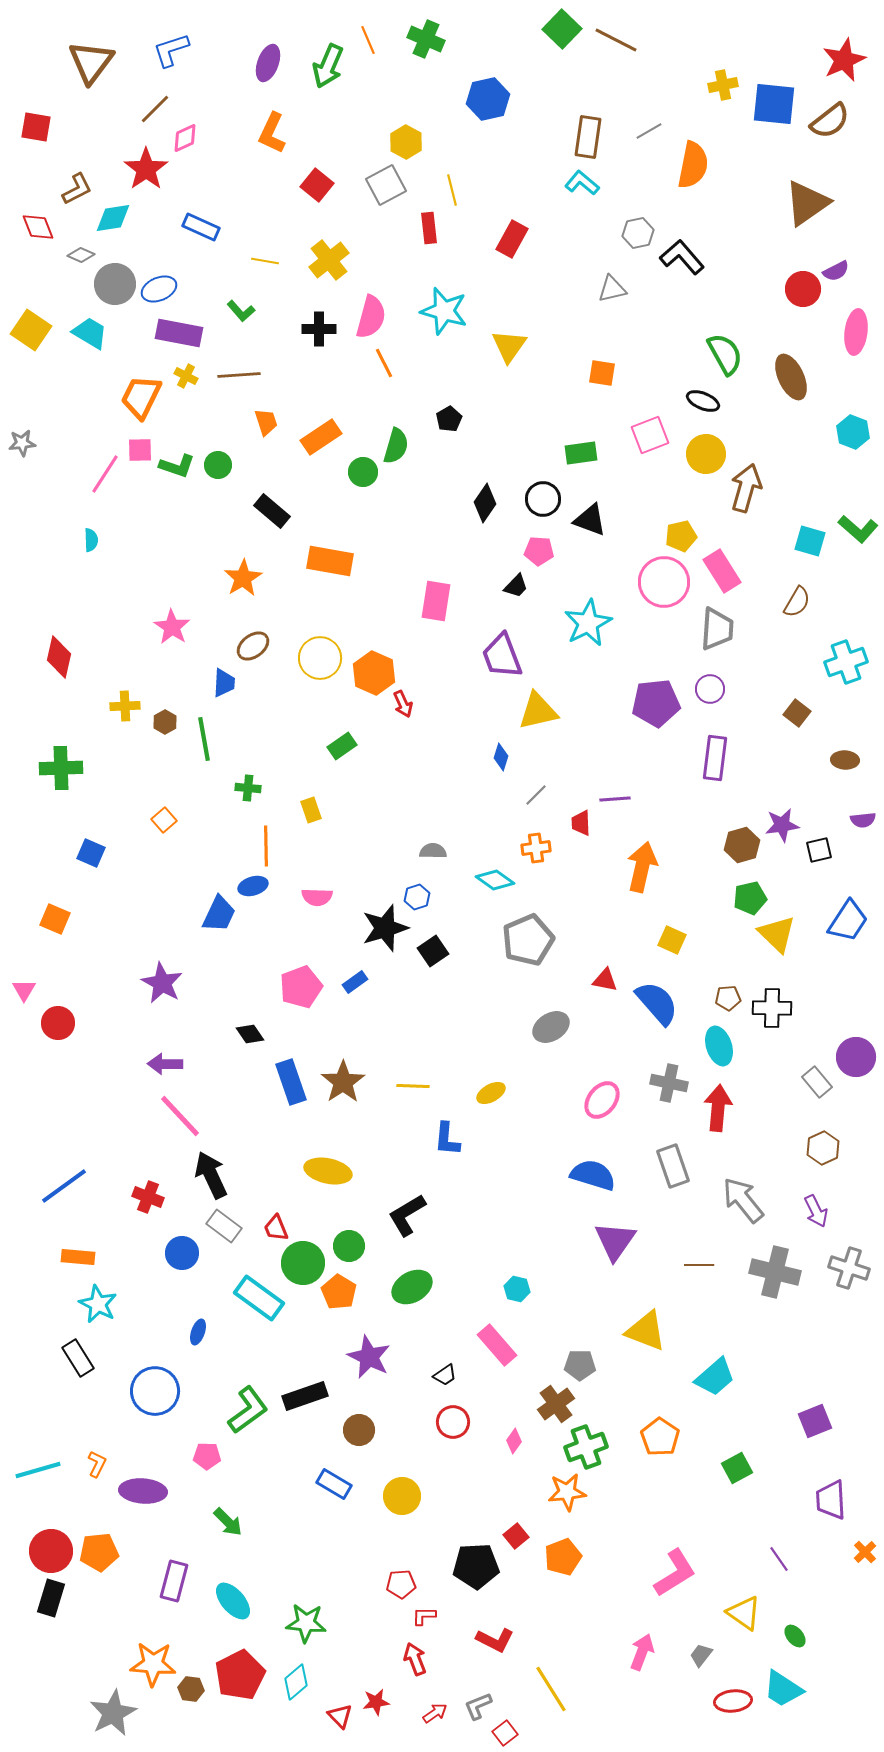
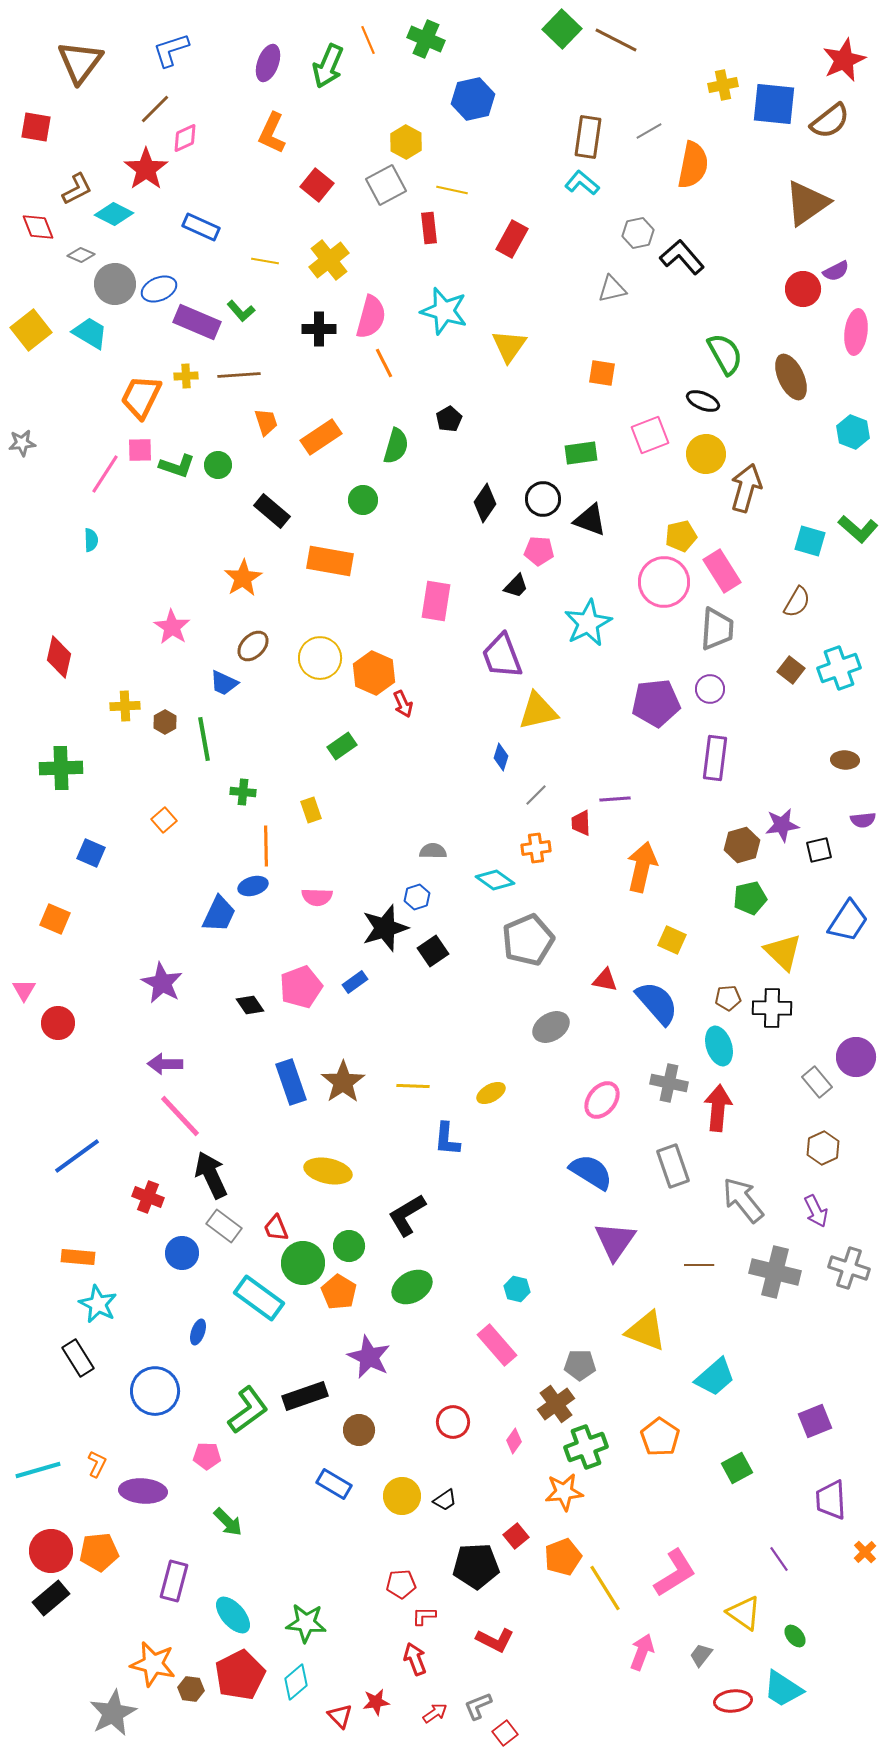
brown triangle at (91, 62): moved 11 px left
blue hexagon at (488, 99): moved 15 px left
yellow line at (452, 190): rotated 64 degrees counterclockwise
cyan diamond at (113, 218): moved 1 px right, 4 px up; rotated 36 degrees clockwise
yellow square at (31, 330): rotated 18 degrees clockwise
purple rectangle at (179, 333): moved 18 px right, 11 px up; rotated 12 degrees clockwise
yellow cross at (186, 376): rotated 30 degrees counterclockwise
green circle at (363, 472): moved 28 px down
brown ellipse at (253, 646): rotated 8 degrees counterclockwise
cyan cross at (846, 662): moved 7 px left, 6 px down
blue trapezoid at (224, 683): rotated 112 degrees clockwise
brown square at (797, 713): moved 6 px left, 43 px up
green cross at (248, 788): moved 5 px left, 4 px down
yellow triangle at (777, 934): moved 6 px right, 18 px down
black diamond at (250, 1034): moved 29 px up
blue semicircle at (593, 1175): moved 2 px left, 3 px up; rotated 15 degrees clockwise
blue line at (64, 1186): moved 13 px right, 30 px up
black trapezoid at (445, 1375): moved 125 px down
orange star at (567, 1492): moved 3 px left
black rectangle at (51, 1598): rotated 33 degrees clockwise
cyan ellipse at (233, 1601): moved 14 px down
orange star at (153, 1664): rotated 9 degrees clockwise
yellow line at (551, 1689): moved 54 px right, 101 px up
